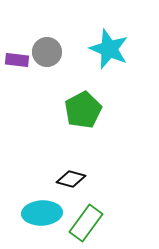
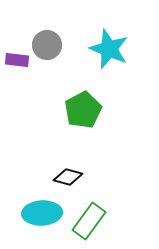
gray circle: moved 7 px up
black diamond: moved 3 px left, 2 px up
green rectangle: moved 3 px right, 2 px up
